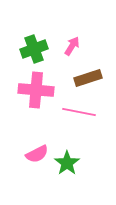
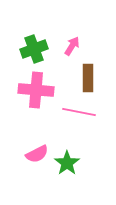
brown rectangle: rotated 72 degrees counterclockwise
